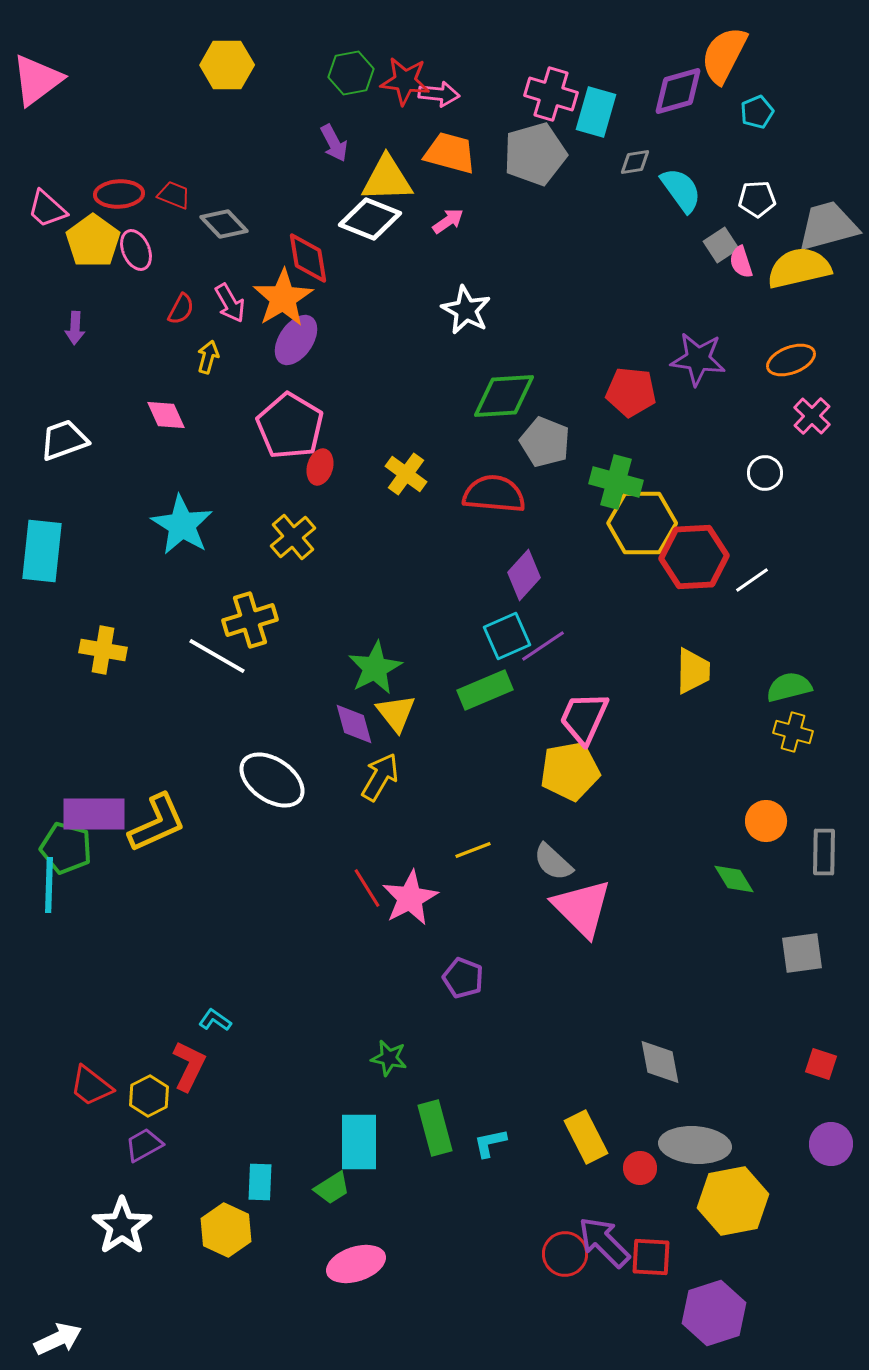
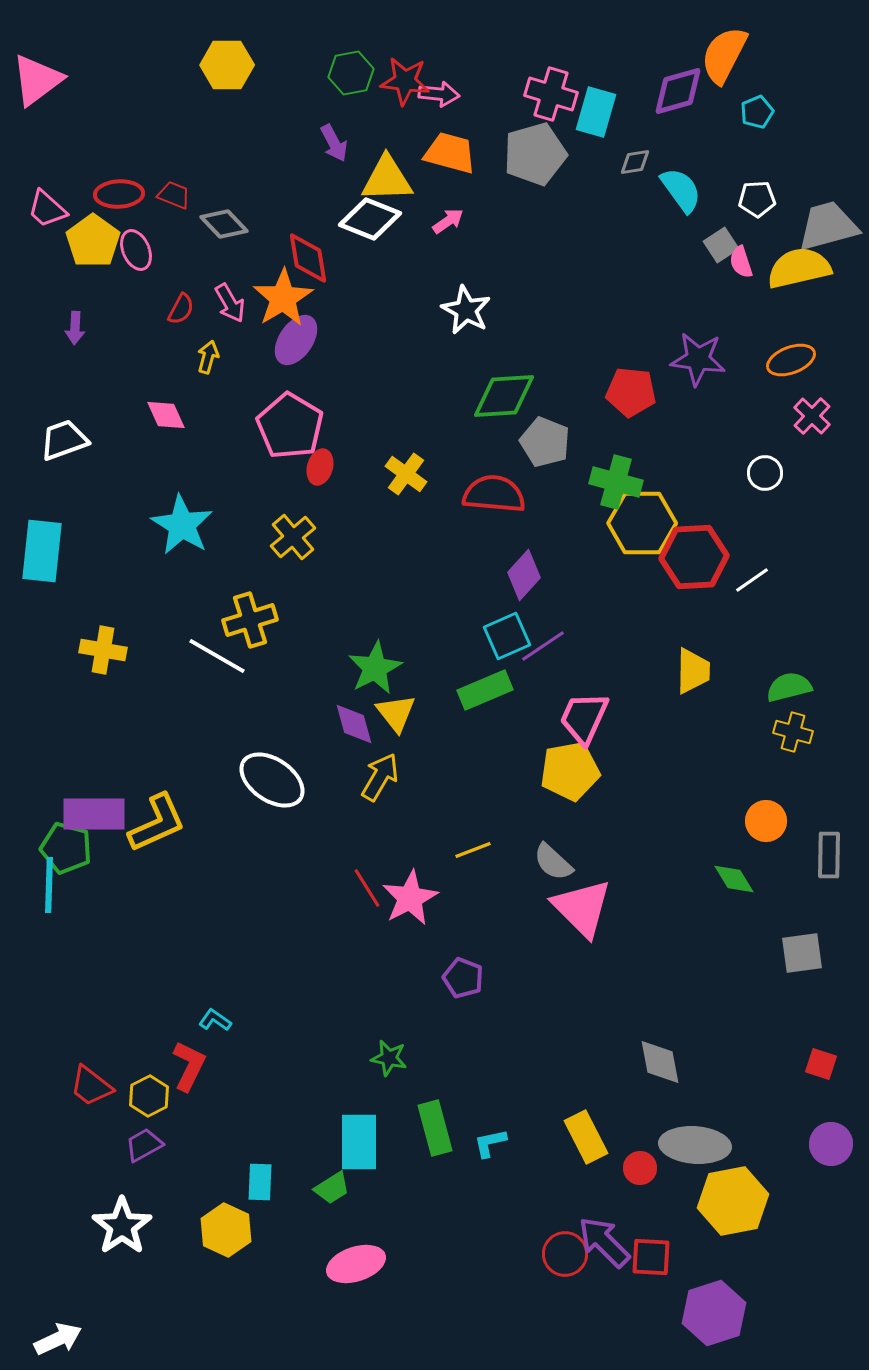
gray rectangle at (824, 852): moved 5 px right, 3 px down
